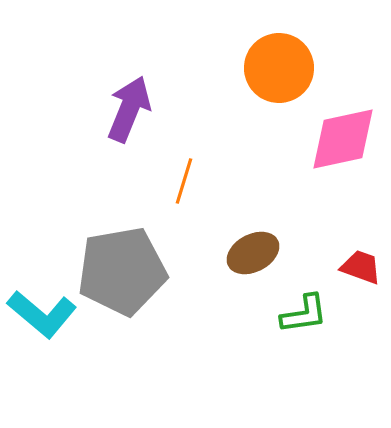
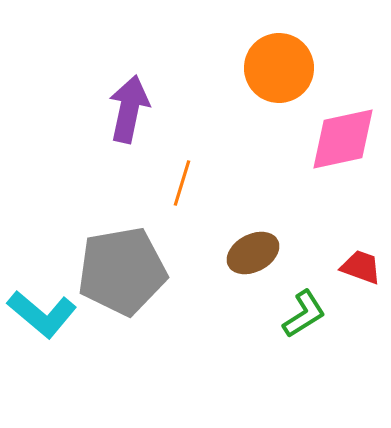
purple arrow: rotated 10 degrees counterclockwise
orange line: moved 2 px left, 2 px down
green L-shape: rotated 24 degrees counterclockwise
